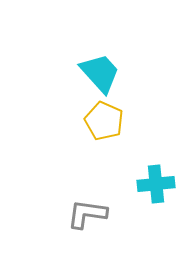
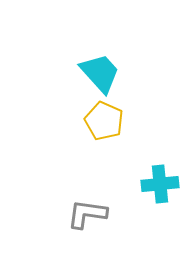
cyan cross: moved 4 px right
